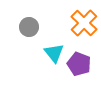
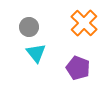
cyan triangle: moved 18 px left
purple pentagon: moved 1 px left, 4 px down
